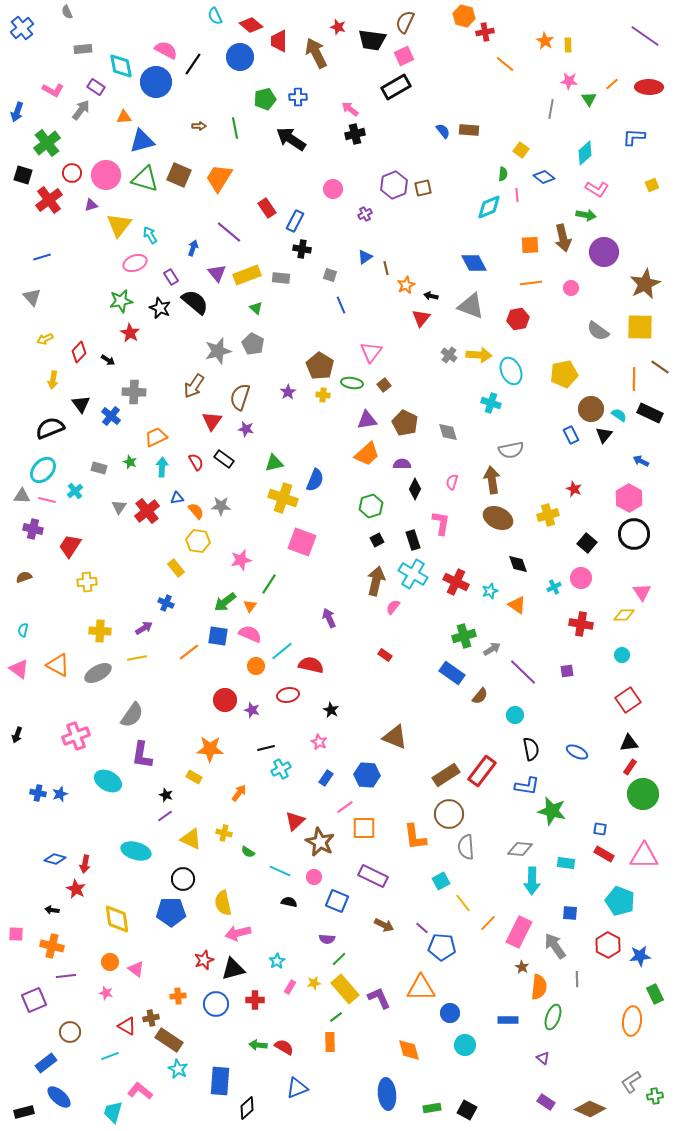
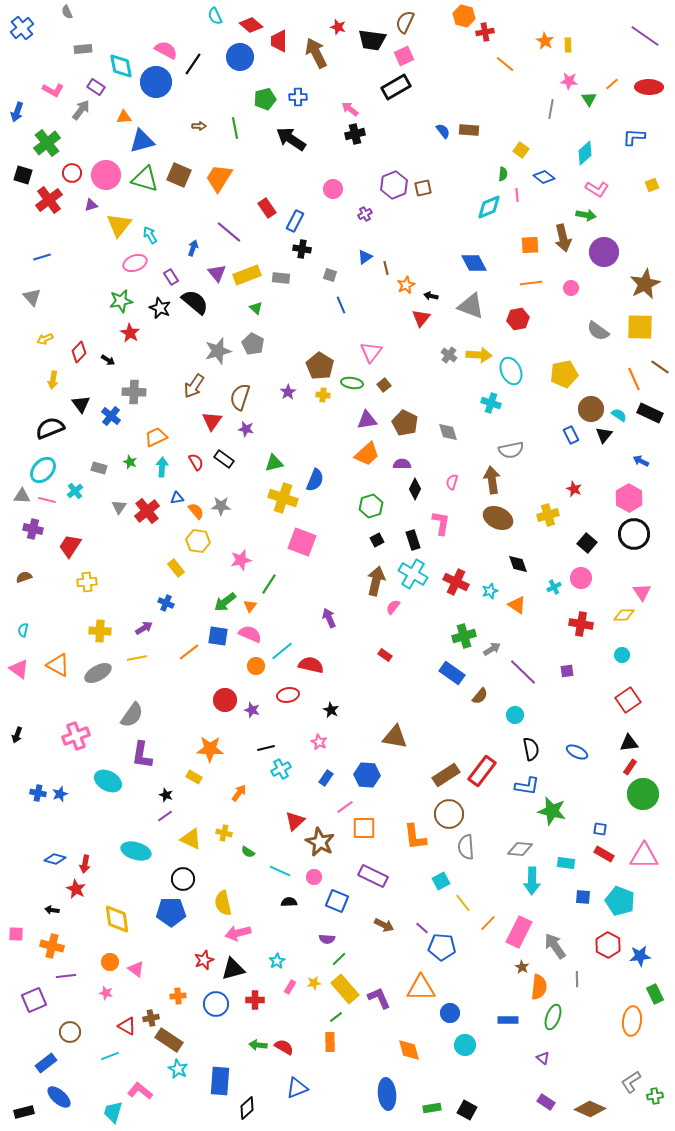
orange line at (634, 379): rotated 25 degrees counterclockwise
brown triangle at (395, 737): rotated 12 degrees counterclockwise
black semicircle at (289, 902): rotated 14 degrees counterclockwise
blue square at (570, 913): moved 13 px right, 16 px up
